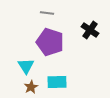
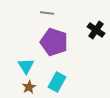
black cross: moved 6 px right
purple pentagon: moved 4 px right
cyan rectangle: rotated 60 degrees counterclockwise
brown star: moved 2 px left
